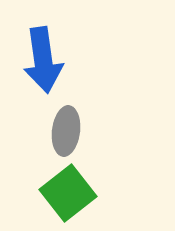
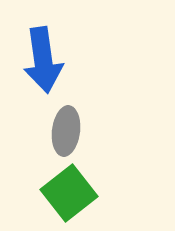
green square: moved 1 px right
